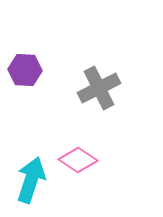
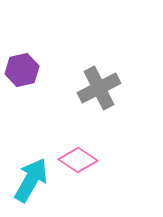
purple hexagon: moved 3 px left; rotated 16 degrees counterclockwise
cyan arrow: rotated 12 degrees clockwise
